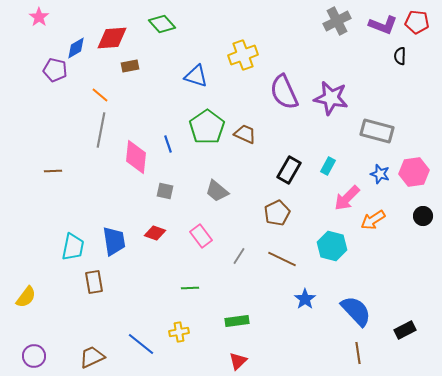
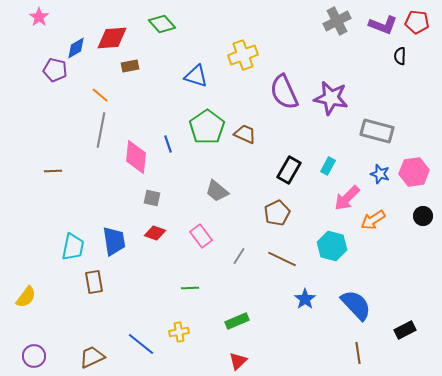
gray square at (165, 191): moved 13 px left, 7 px down
blue semicircle at (356, 311): moved 6 px up
green rectangle at (237, 321): rotated 15 degrees counterclockwise
